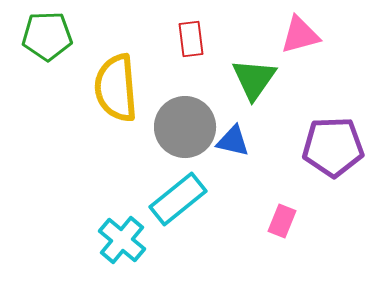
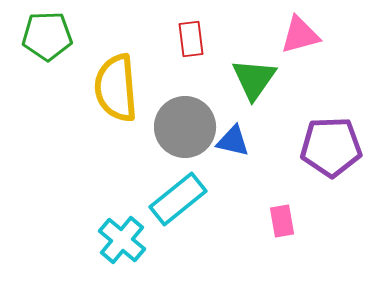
purple pentagon: moved 2 px left
pink rectangle: rotated 32 degrees counterclockwise
